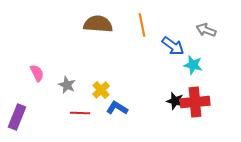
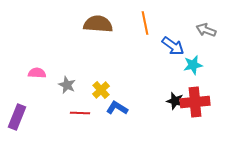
orange line: moved 3 px right, 2 px up
cyan star: rotated 24 degrees counterclockwise
pink semicircle: rotated 60 degrees counterclockwise
